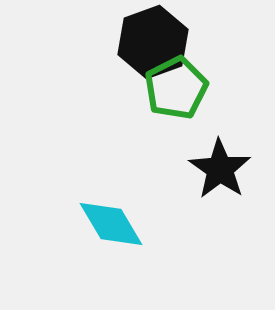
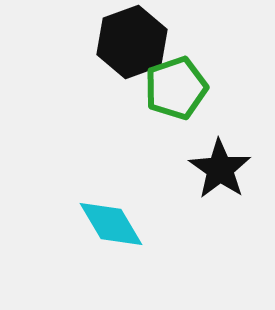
black hexagon: moved 21 px left
green pentagon: rotated 8 degrees clockwise
